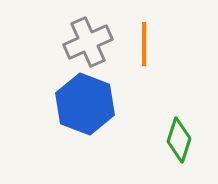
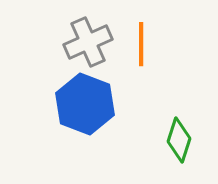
orange line: moved 3 px left
